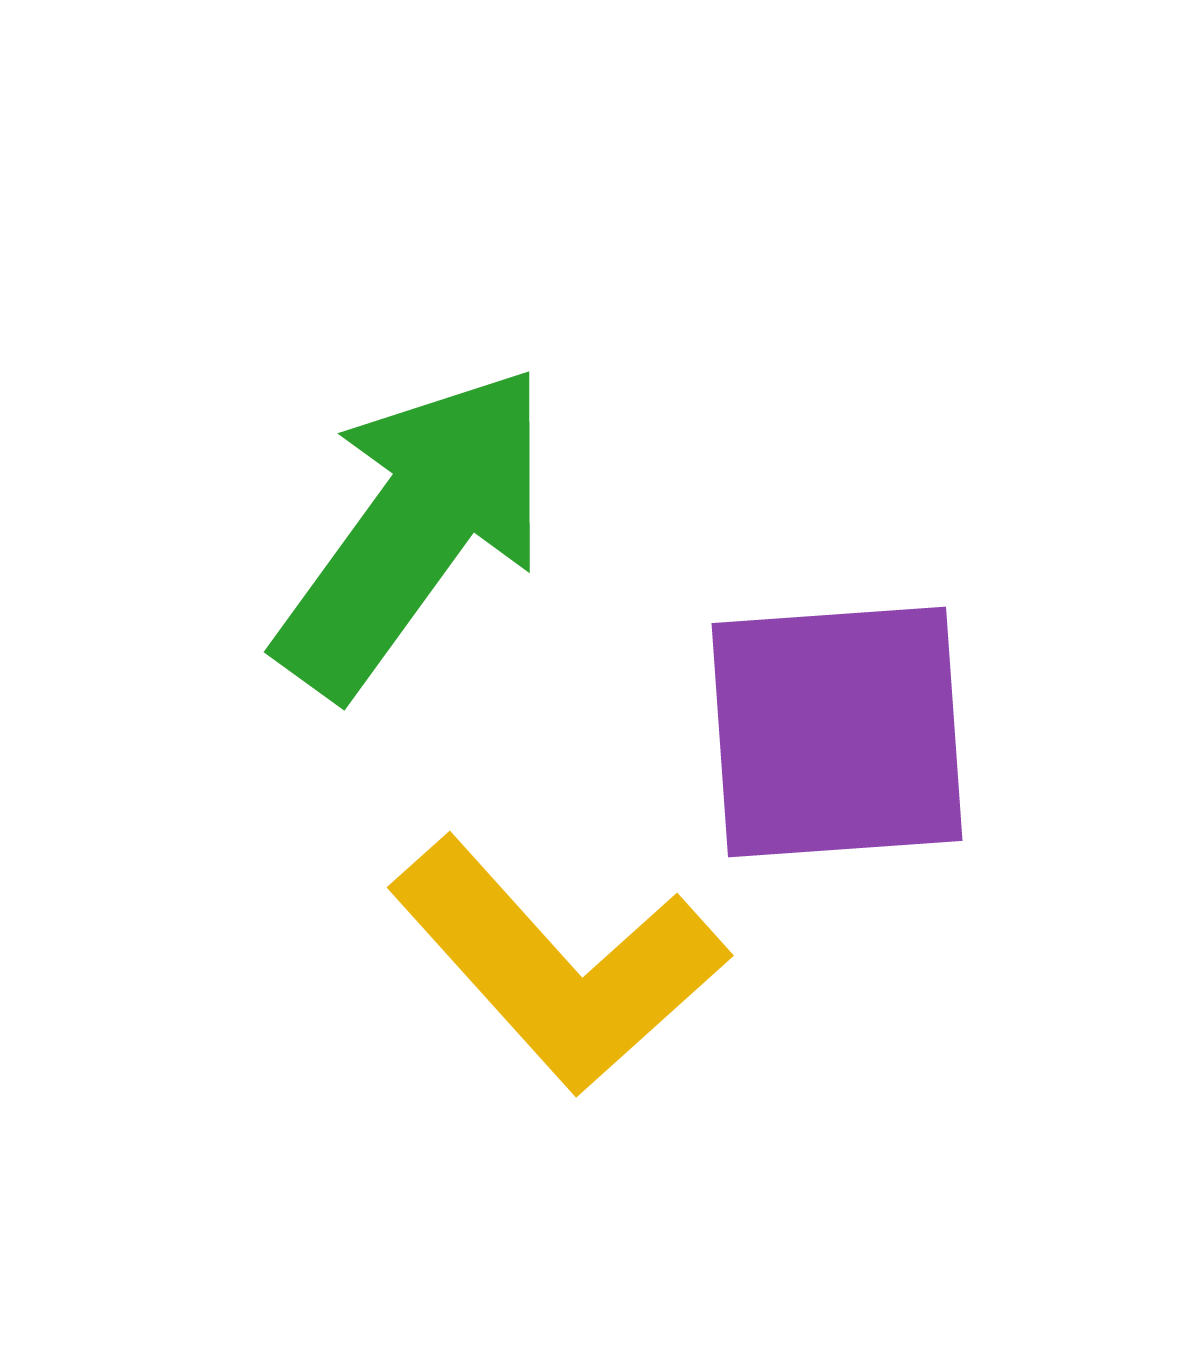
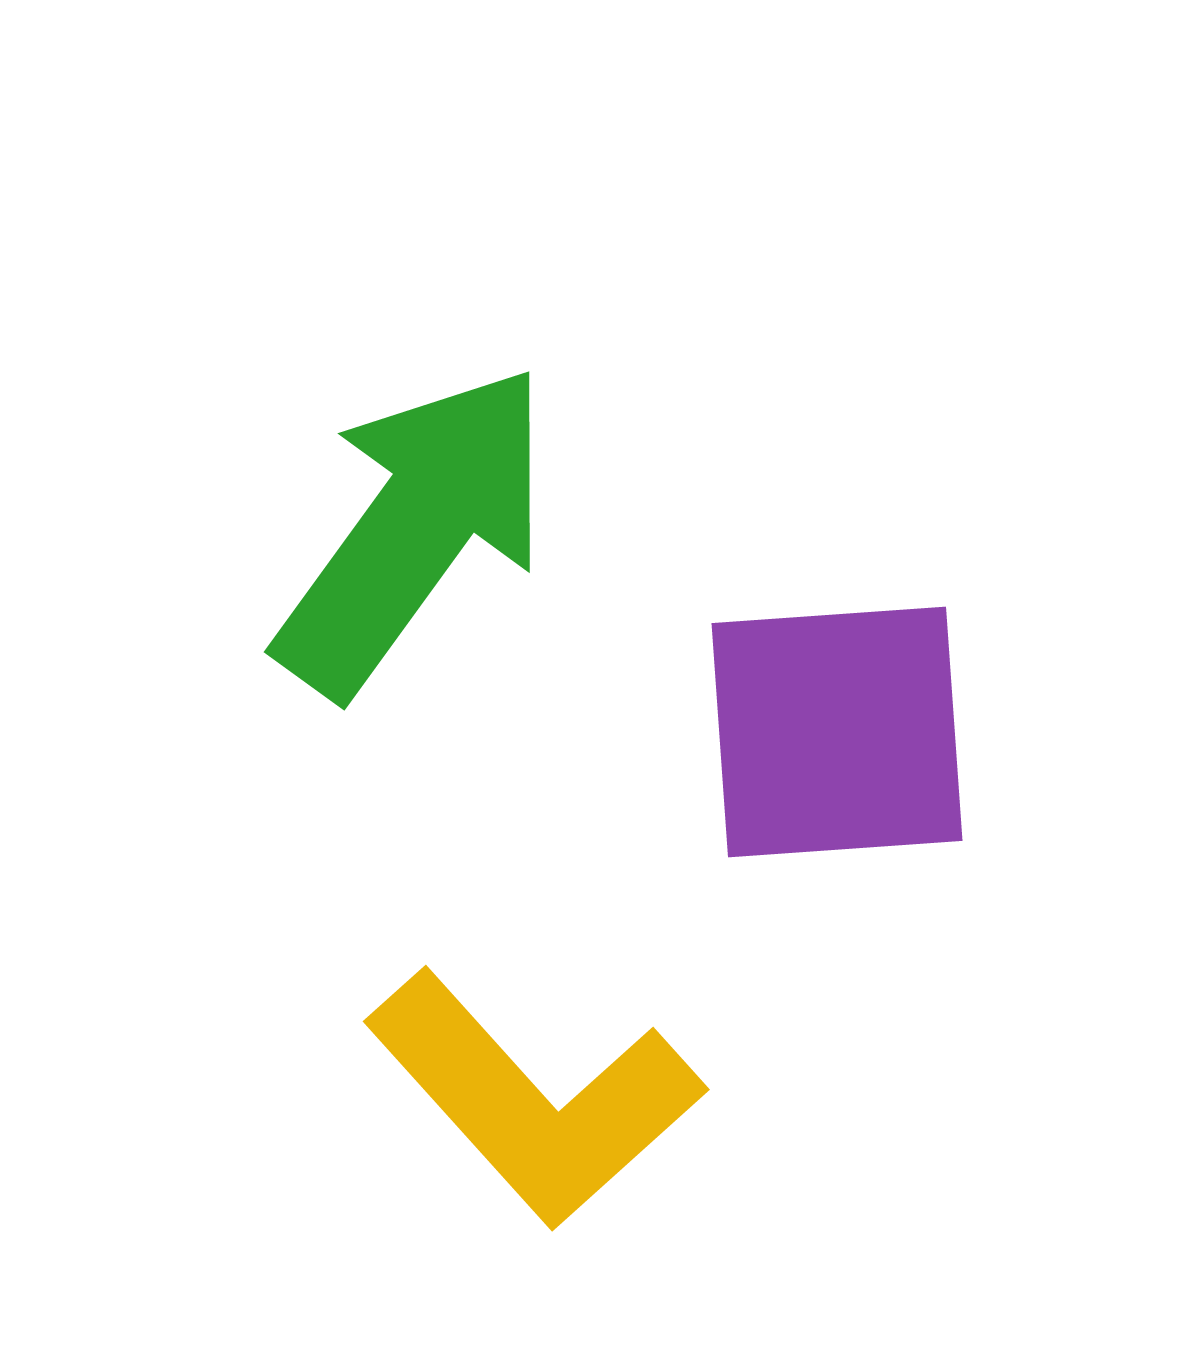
yellow L-shape: moved 24 px left, 134 px down
